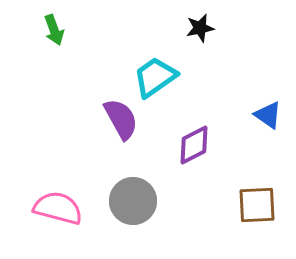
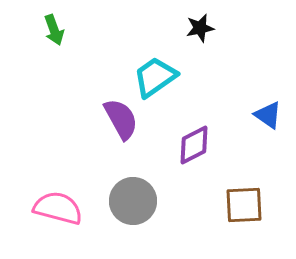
brown square: moved 13 px left
